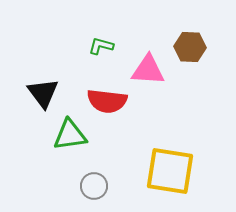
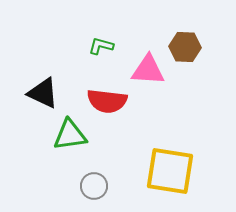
brown hexagon: moved 5 px left
black triangle: rotated 28 degrees counterclockwise
